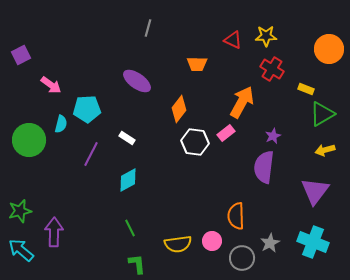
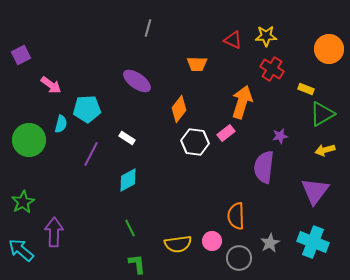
orange arrow: rotated 12 degrees counterclockwise
purple star: moved 7 px right; rotated 14 degrees clockwise
green star: moved 3 px right, 9 px up; rotated 15 degrees counterclockwise
gray circle: moved 3 px left
